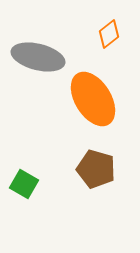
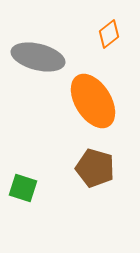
orange ellipse: moved 2 px down
brown pentagon: moved 1 px left, 1 px up
green square: moved 1 px left, 4 px down; rotated 12 degrees counterclockwise
